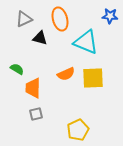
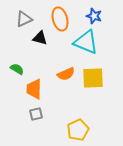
blue star: moved 16 px left; rotated 14 degrees clockwise
orange trapezoid: moved 1 px right, 1 px down
